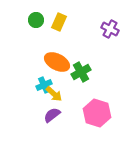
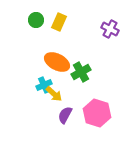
purple semicircle: moved 13 px right; rotated 24 degrees counterclockwise
